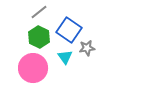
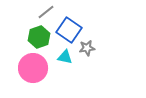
gray line: moved 7 px right
green hexagon: rotated 15 degrees clockwise
cyan triangle: rotated 42 degrees counterclockwise
